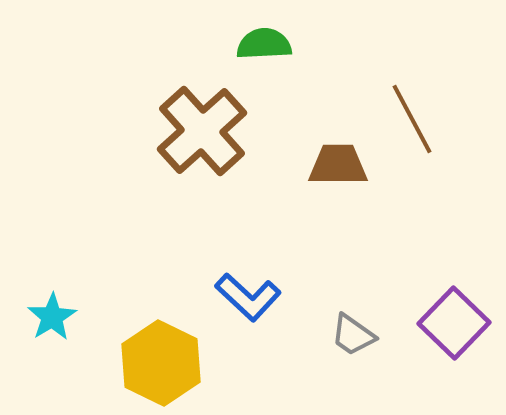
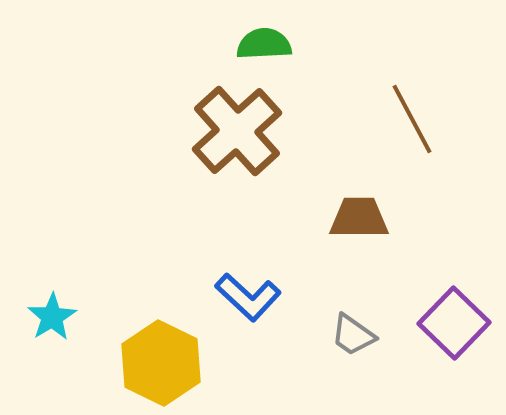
brown cross: moved 35 px right
brown trapezoid: moved 21 px right, 53 px down
